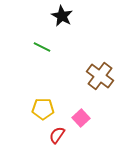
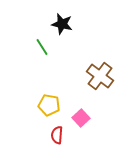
black star: moved 8 px down; rotated 15 degrees counterclockwise
green line: rotated 30 degrees clockwise
yellow pentagon: moved 6 px right, 4 px up; rotated 10 degrees clockwise
red semicircle: rotated 30 degrees counterclockwise
